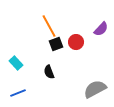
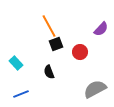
red circle: moved 4 px right, 10 px down
blue line: moved 3 px right, 1 px down
